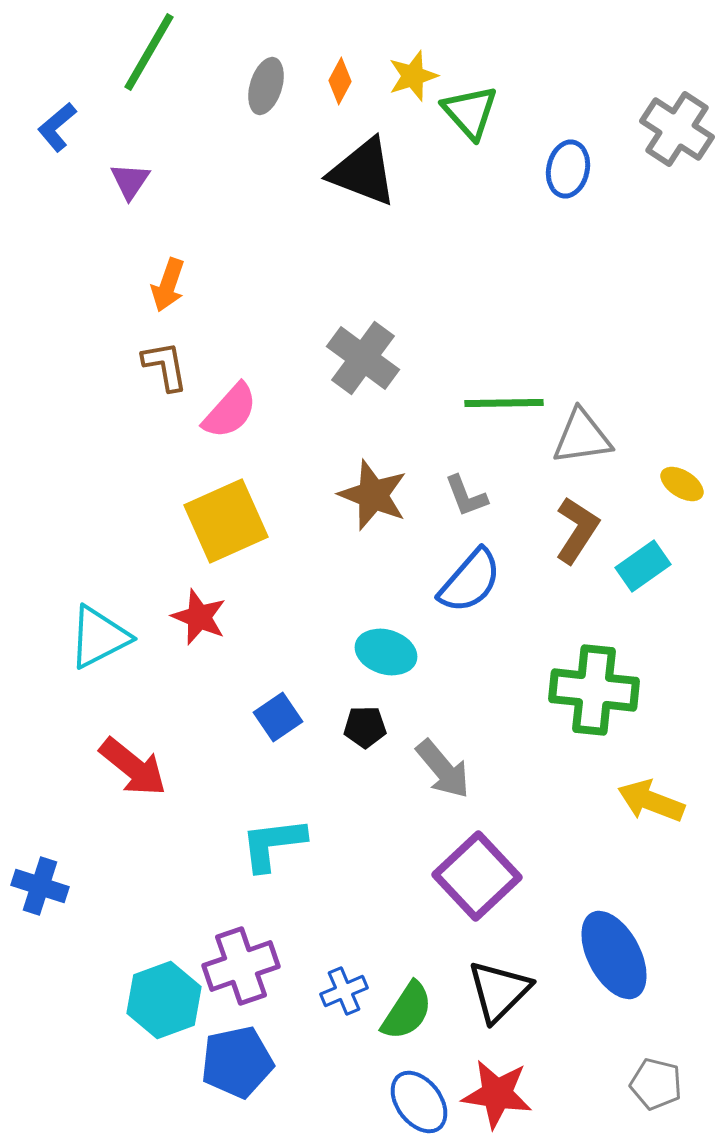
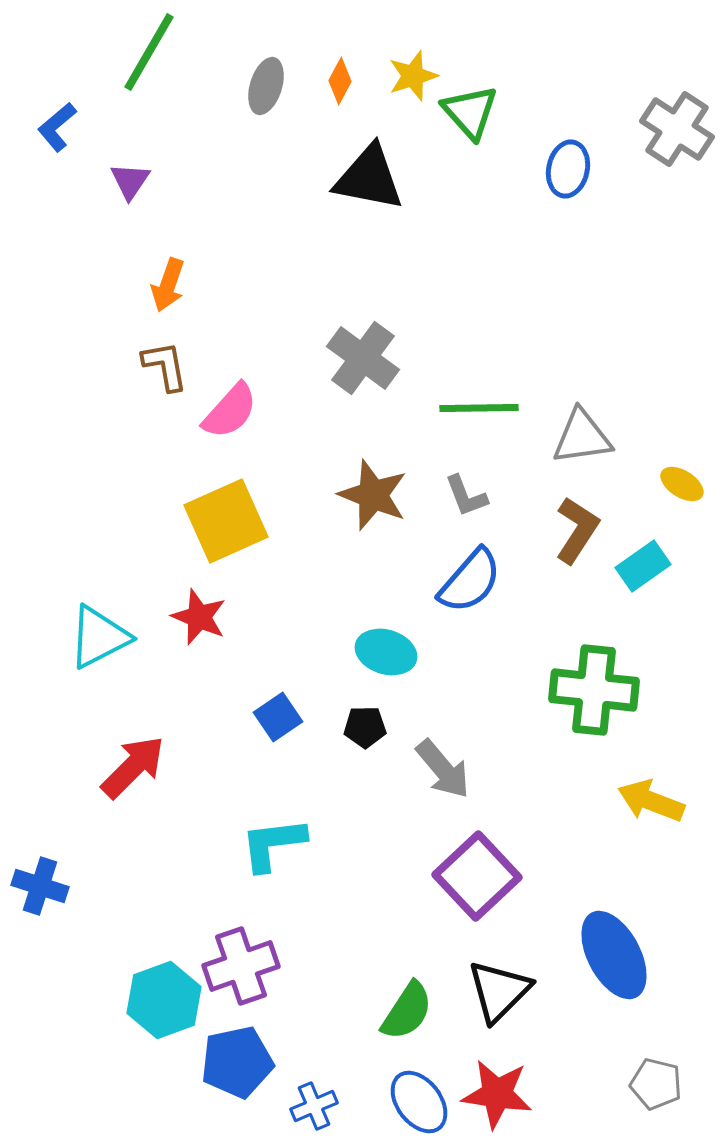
black triangle at (363, 172): moved 6 px right, 6 px down; rotated 10 degrees counterclockwise
green line at (504, 403): moved 25 px left, 5 px down
red arrow at (133, 767): rotated 84 degrees counterclockwise
blue cross at (344, 991): moved 30 px left, 115 px down
